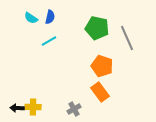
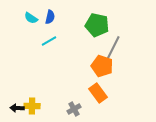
green pentagon: moved 3 px up
gray line: moved 14 px left, 10 px down; rotated 50 degrees clockwise
orange rectangle: moved 2 px left, 1 px down
yellow cross: moved 1 px left, 1 px up
